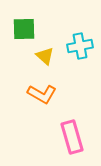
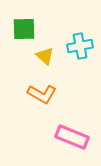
pink rectangle: rotated 52 degrees counterclockwise
